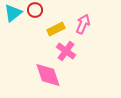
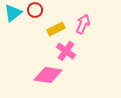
pink diamond: rotated 64 degrees counterclockwise
